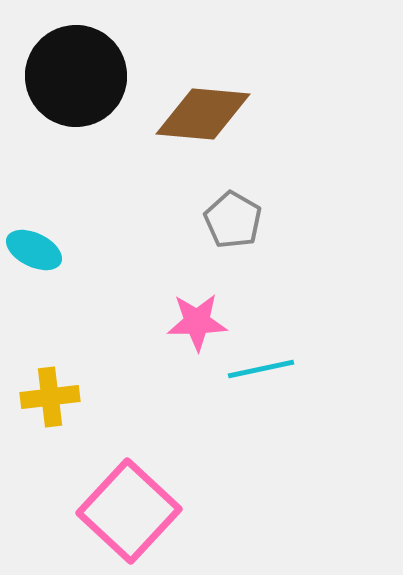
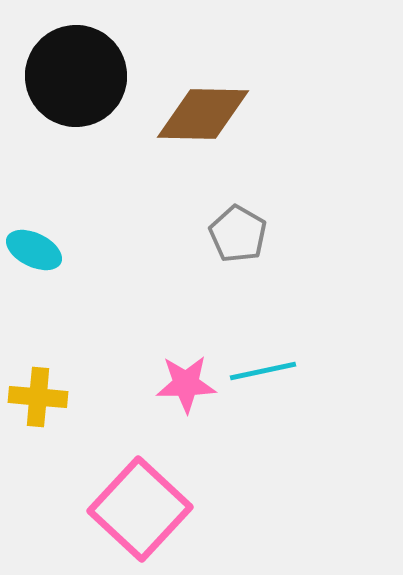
brown diamond: rotated 4 degrees counterclockwise
gray pentagon: moved 5 px right, 14 px down
pink star: moved 11 px left, 62 px down
cyan line: moved 2 px right, 2 px down
yellow cross: moved 12 px left; rotated 12 degrees clockwise
pink square: moved 11 px right, 2 px up
